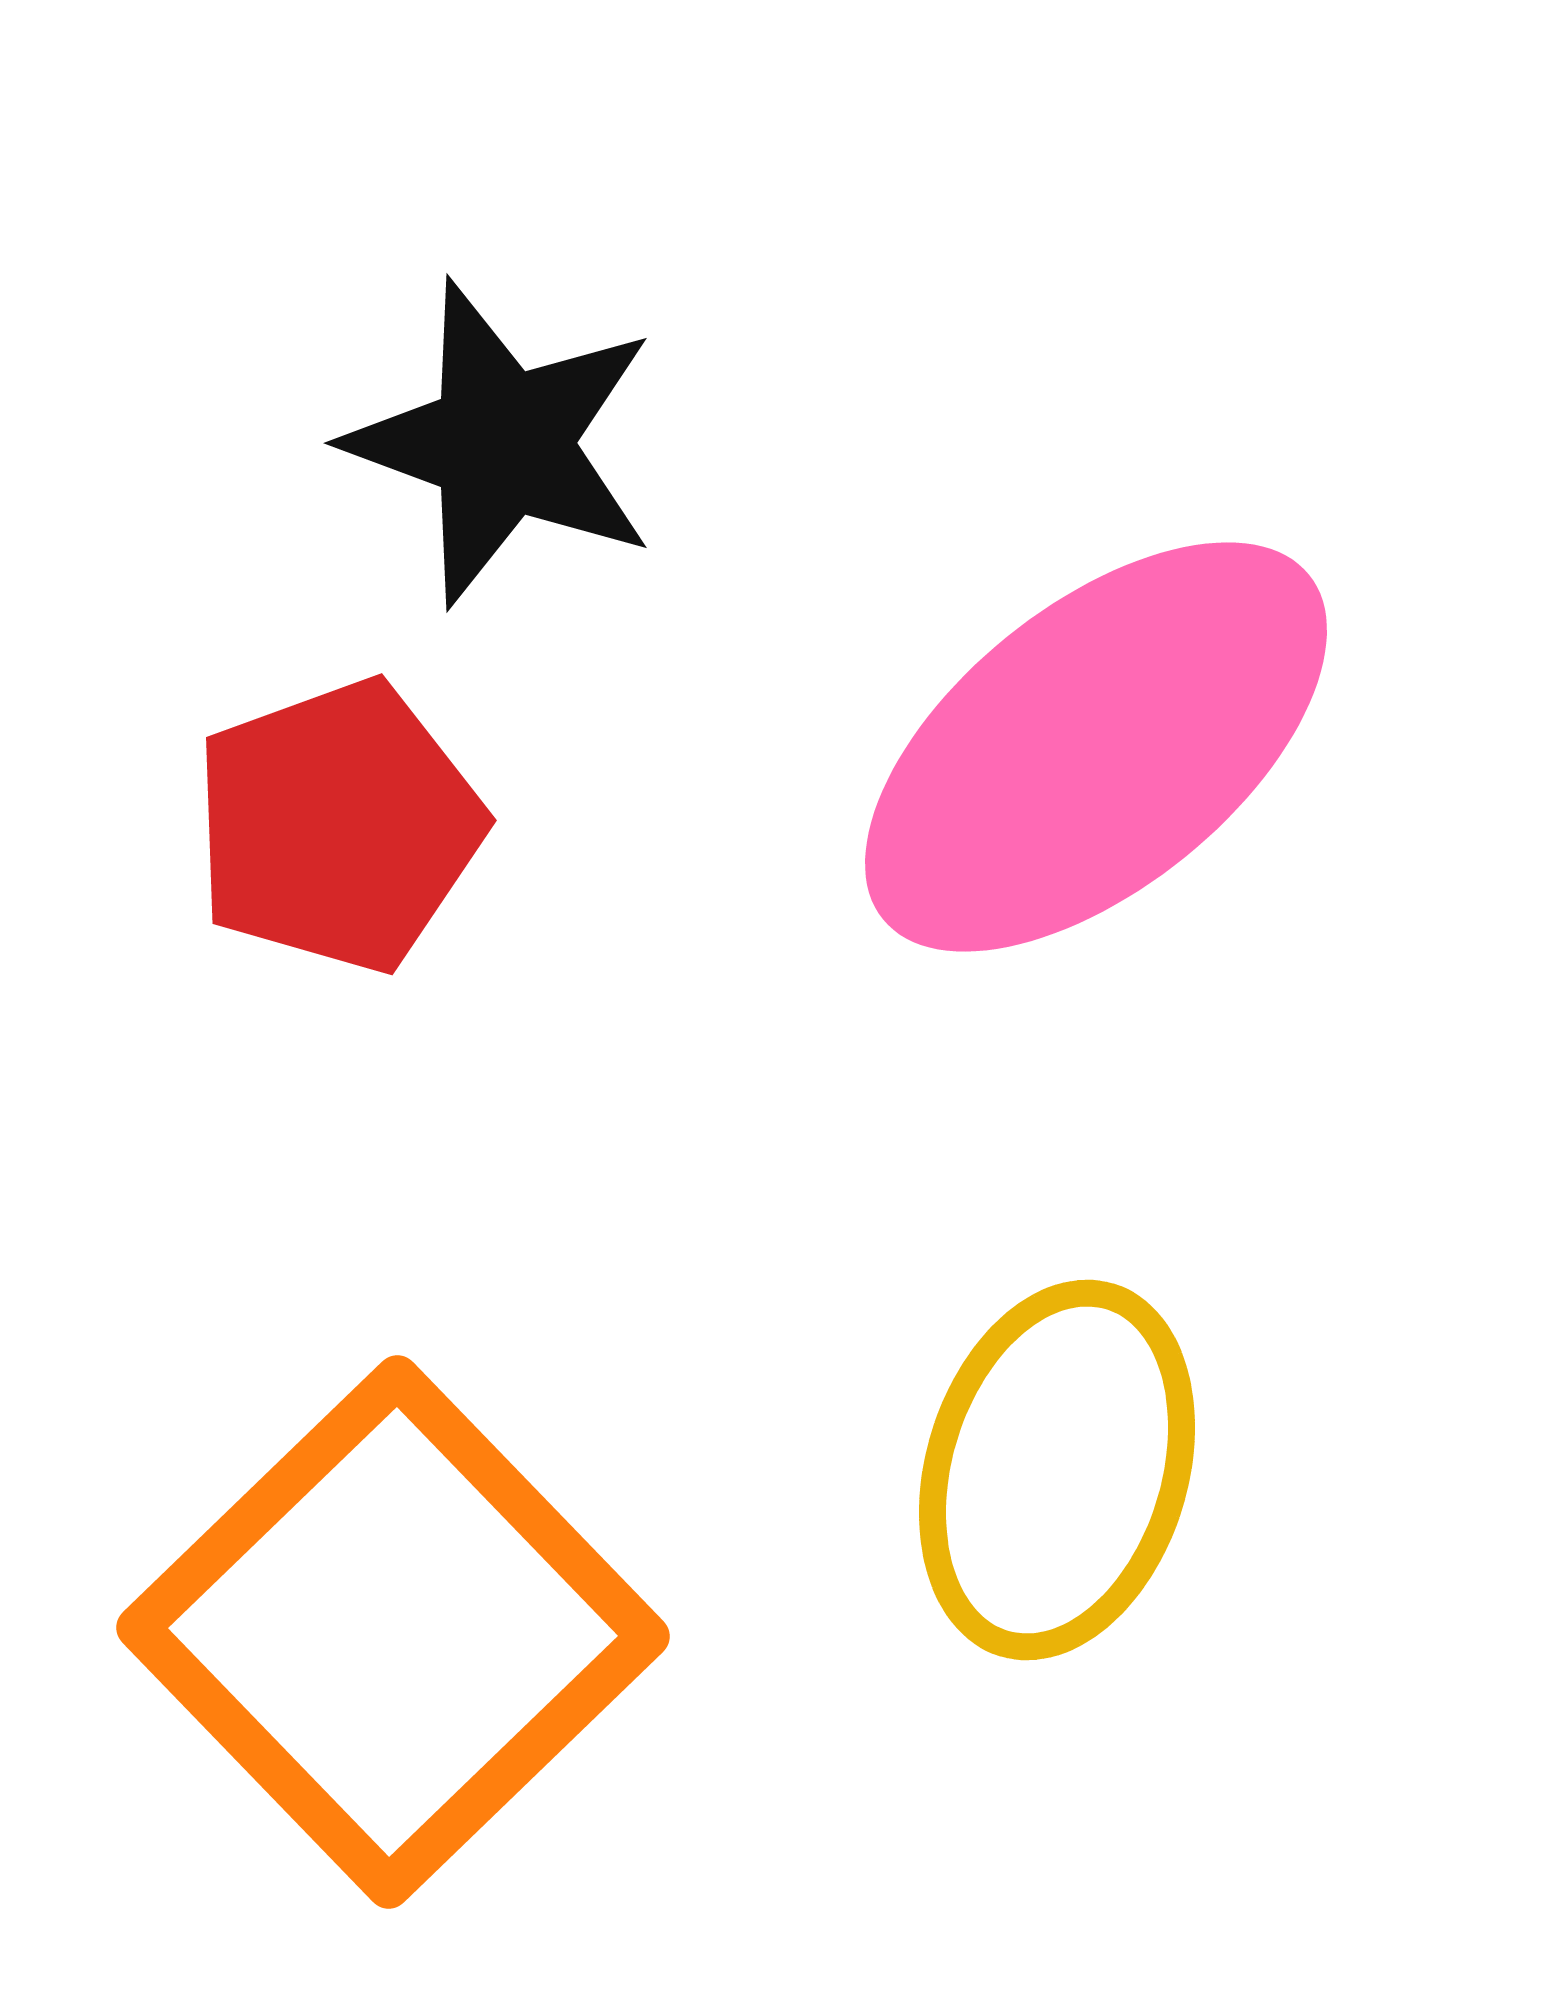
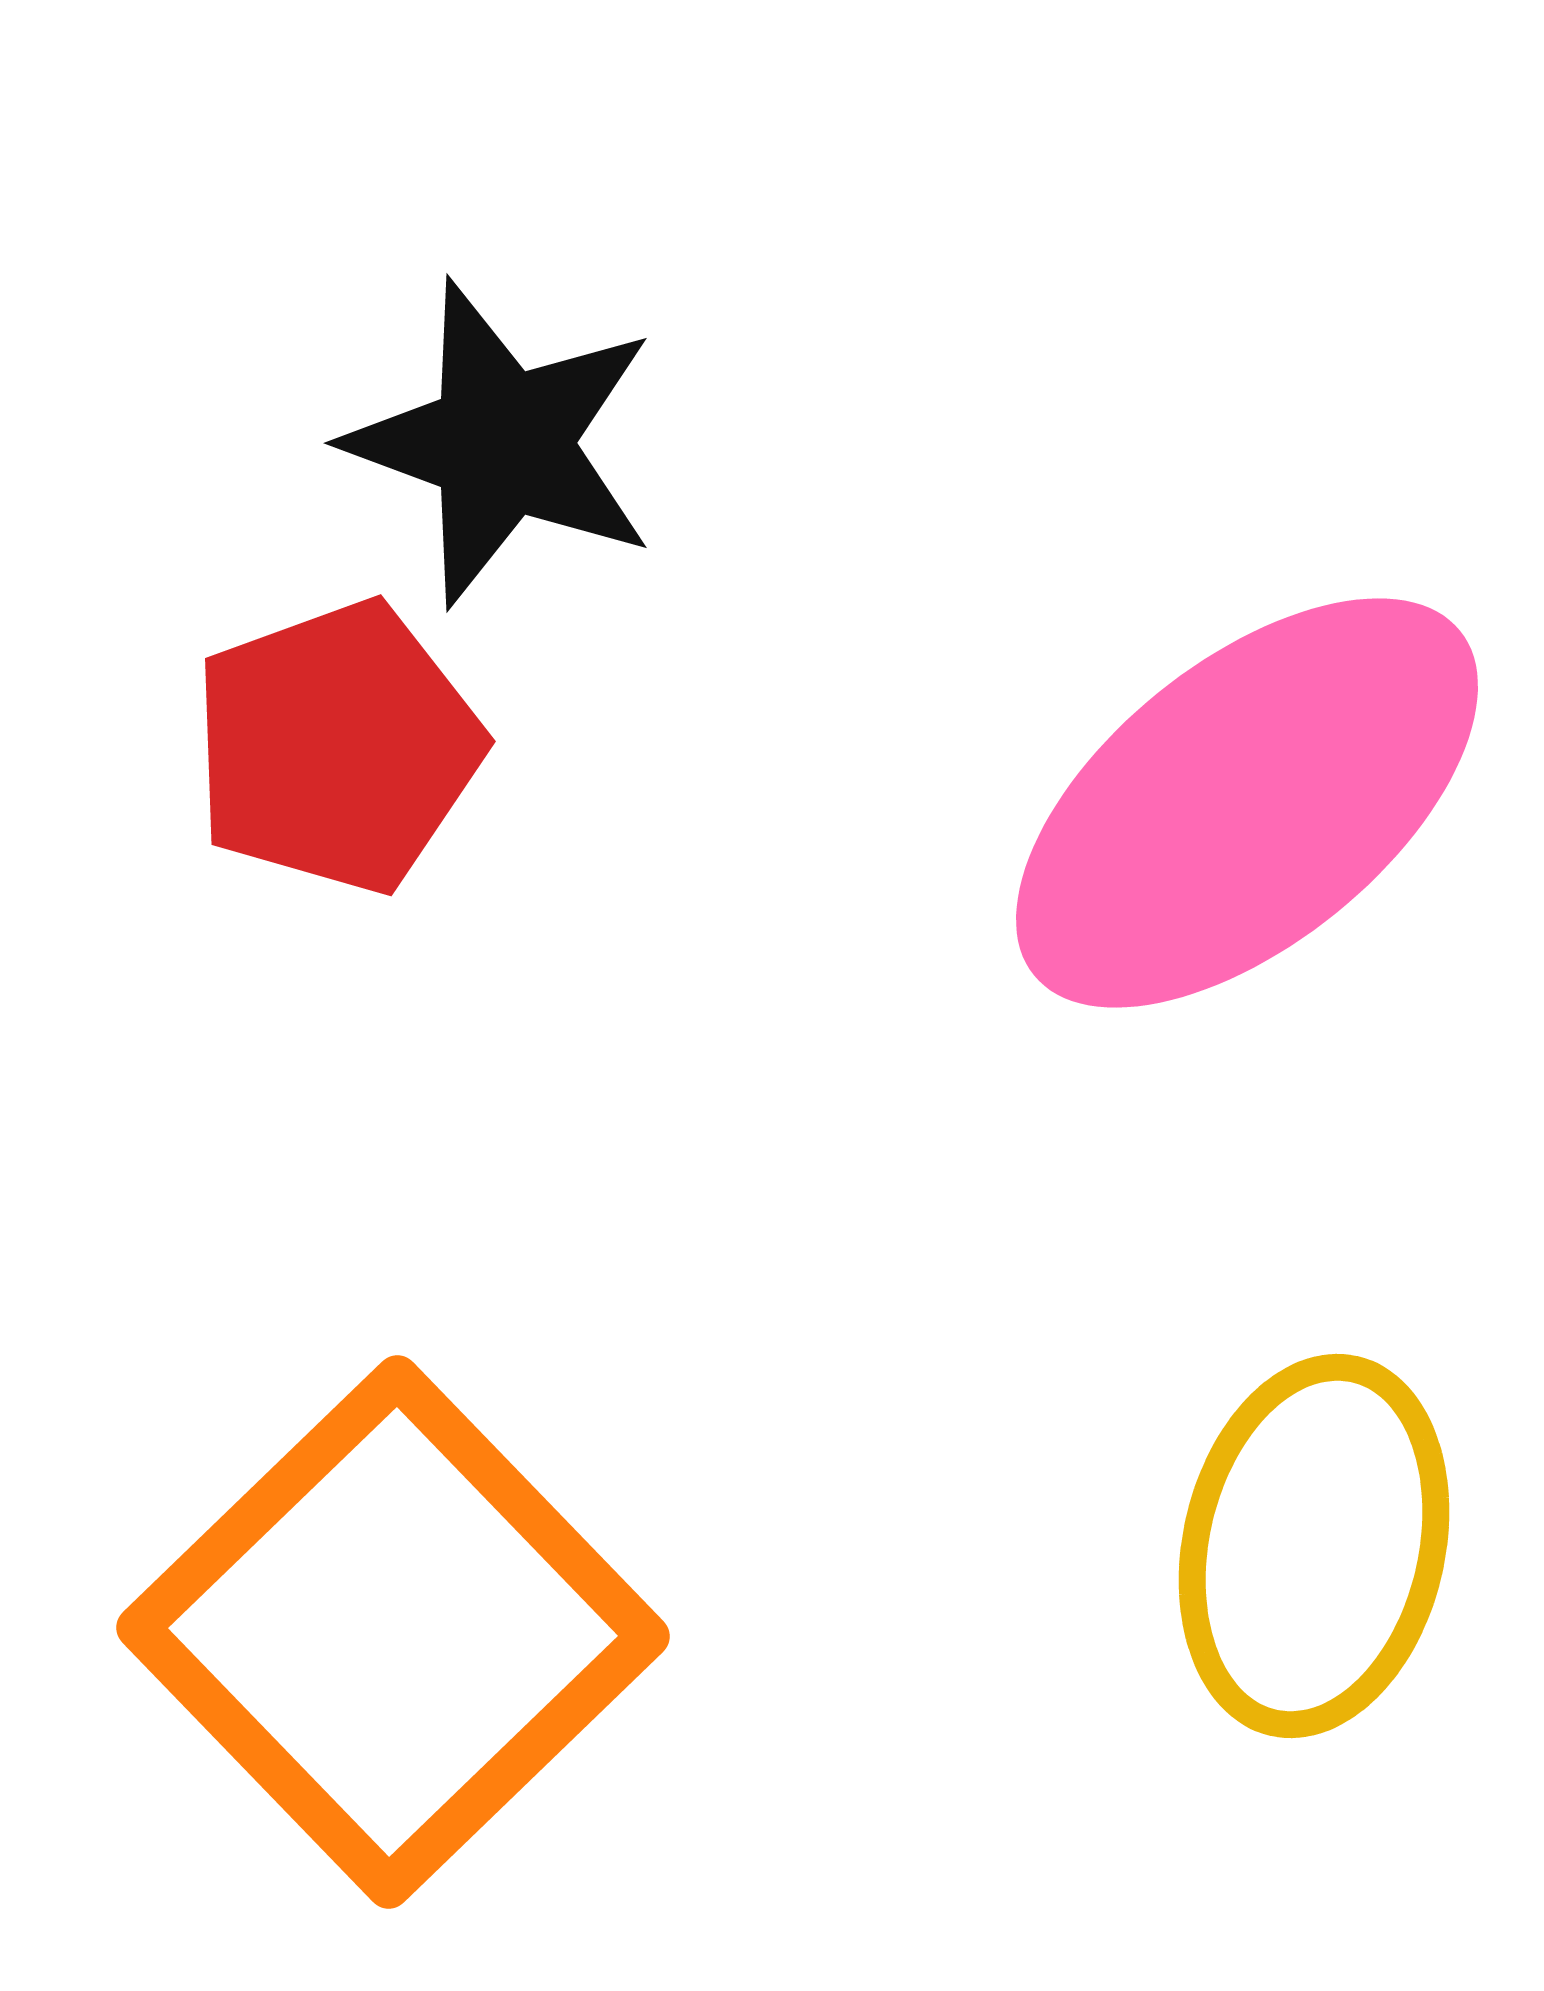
pink ellipse: moved 151 px right, 56 px down
red pentagon: moved 1 px left, 79 px up
yellow ellipse: moved 257 px right, 76 px down; rotated 4 degrees counterclockwise
